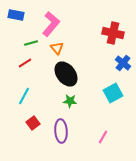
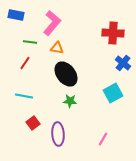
pink L-shape: moved 1 px right, 1 px up
red cross: rotated 10 degrees counterclockwise
green line: moved 1 px left, 1 px up; rotated 24 degrees clockwise
orange triangle: rotated 40 degrees counterclockwise
red line: rotated 24 degrees counterclockwise
cyan line: rotated 72 degrees clockwise
purple ellipse: moved 3 px left, 3 px down
pink line: moved 2 px down
